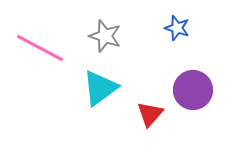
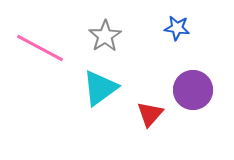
blue star: rotated 10 degrees counterclockwise
gray star: rotated 20 degrees clockwise
